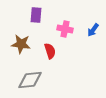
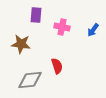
pink cross: moved 3 px left, 2 px up
red semicircle: moved 7 px right, 15 px down
